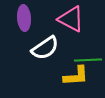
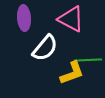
white semicircle: rotated 16 degrees counterclockwise
yellow L-shape: moved 4 px left, 3 px up; rotated 16 degrees counterclockwise
